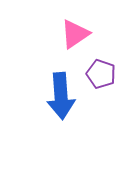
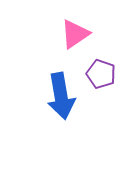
blue arrow: rotated 6 degrees counterclockwise
